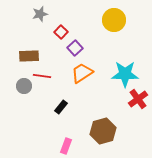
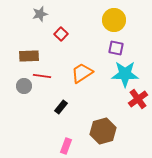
red square: moved 2 px down
purple square: moved 41 px right; rotated 35 degrees counterclockwise
